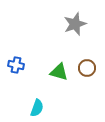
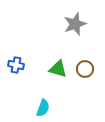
brown circle: moved 2 px left, 1 px down
green triangle: moved 1 px left, 3 px up
cyan semicircle: moved 6 px right
